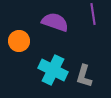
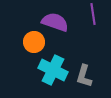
orange circle: moved 15 px right, 1 px down
